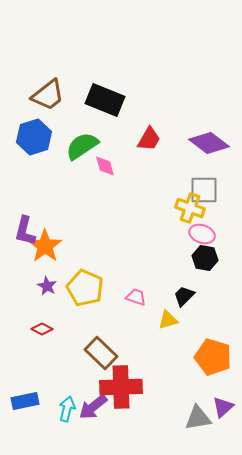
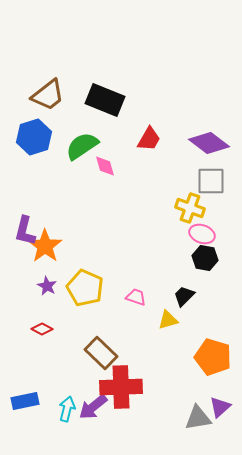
gray square: moved 7 px right, 9 px up
purple triangle: moved 3 px left
